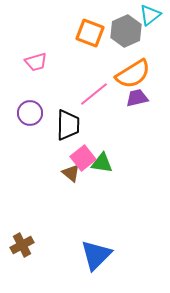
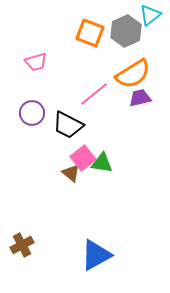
purple trapezoid: moved 3 px right
purple circle: moved 2 px right
black trapezoid: rotated 116 degrees clockwise
blue triangle: rotated 16 degrees clockwise
